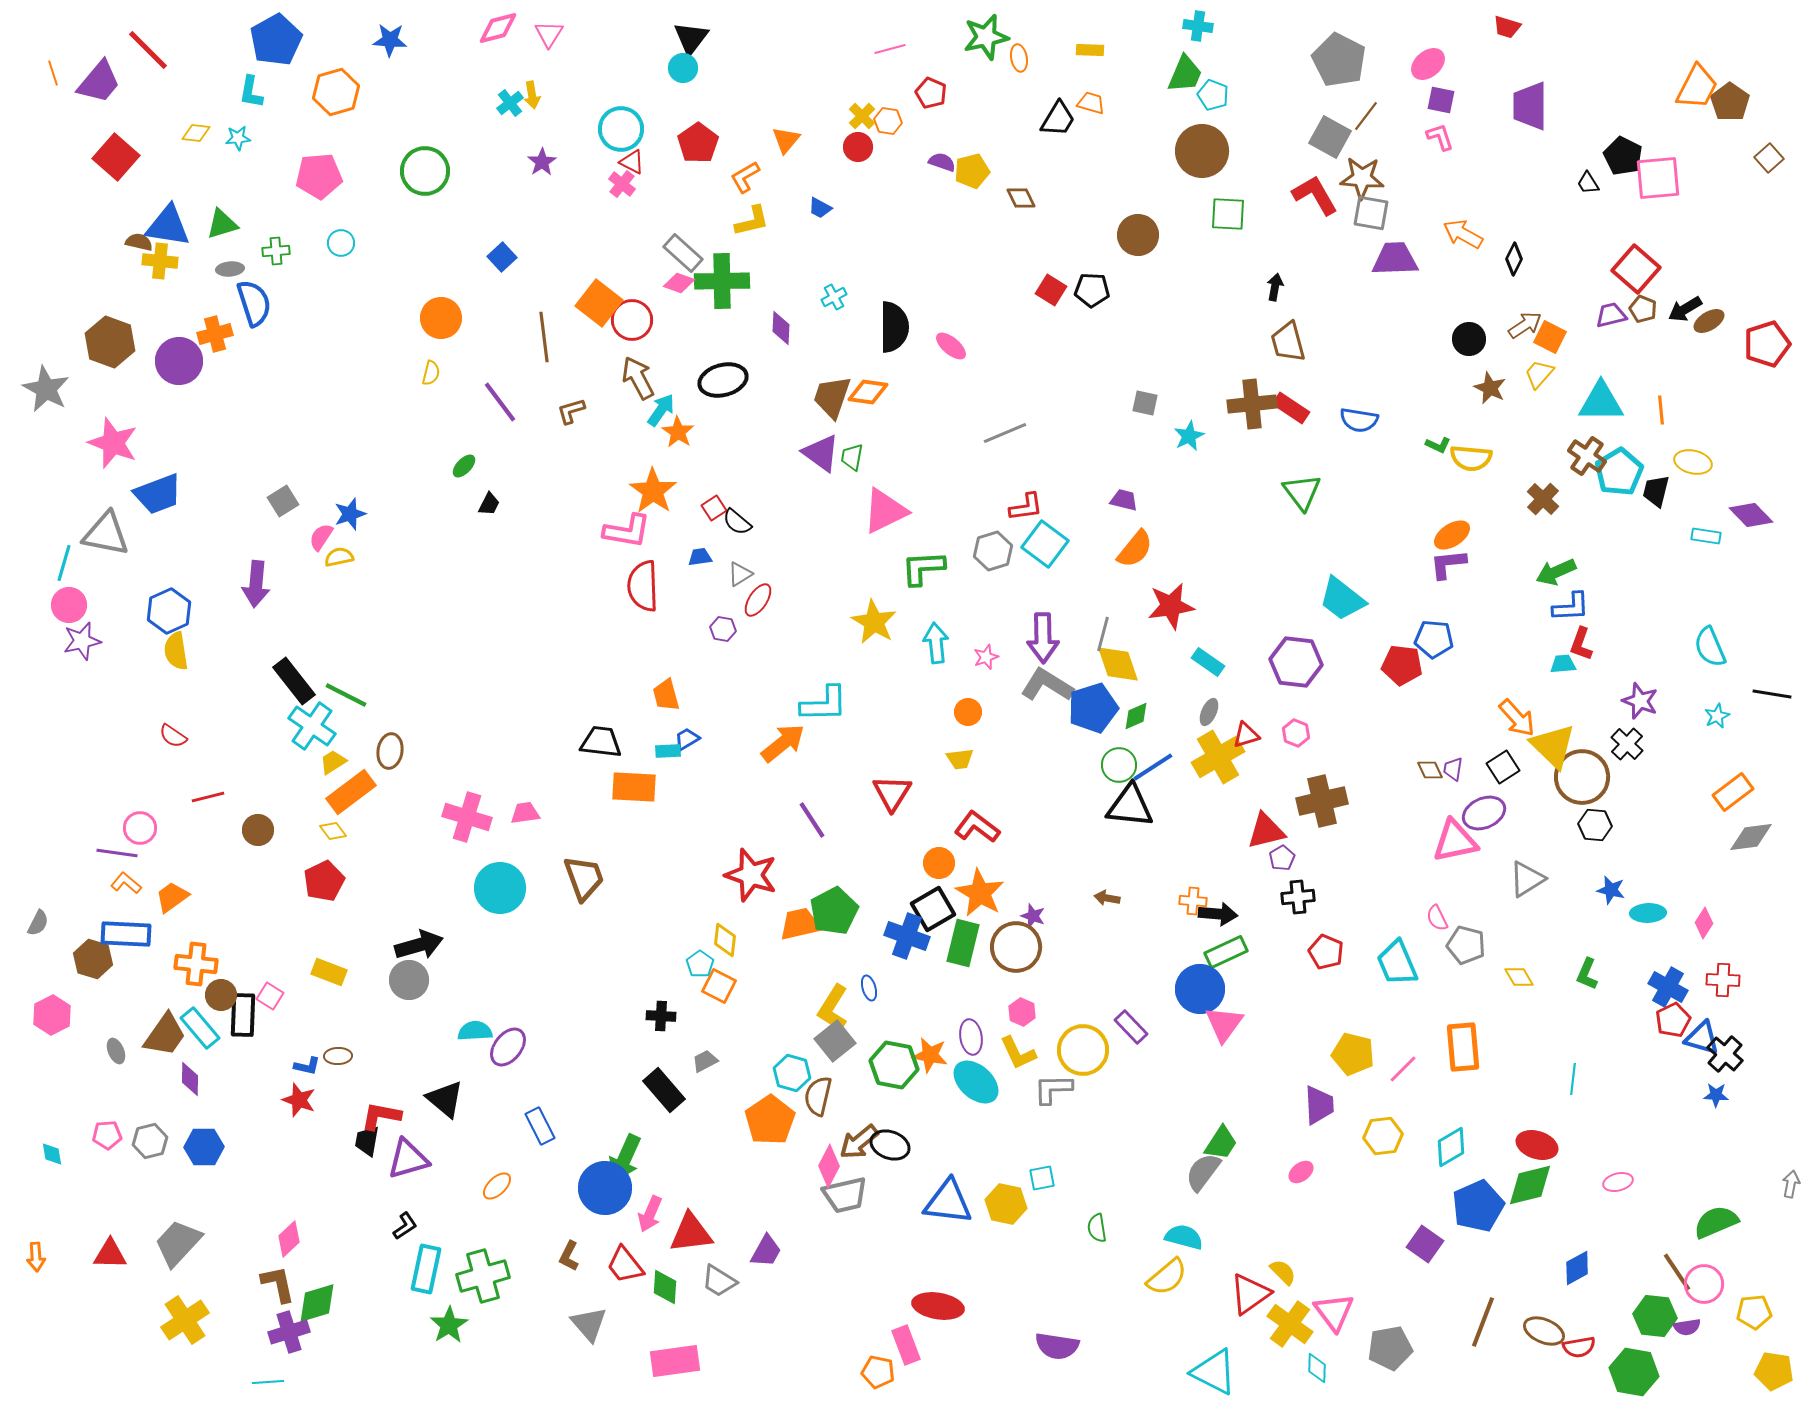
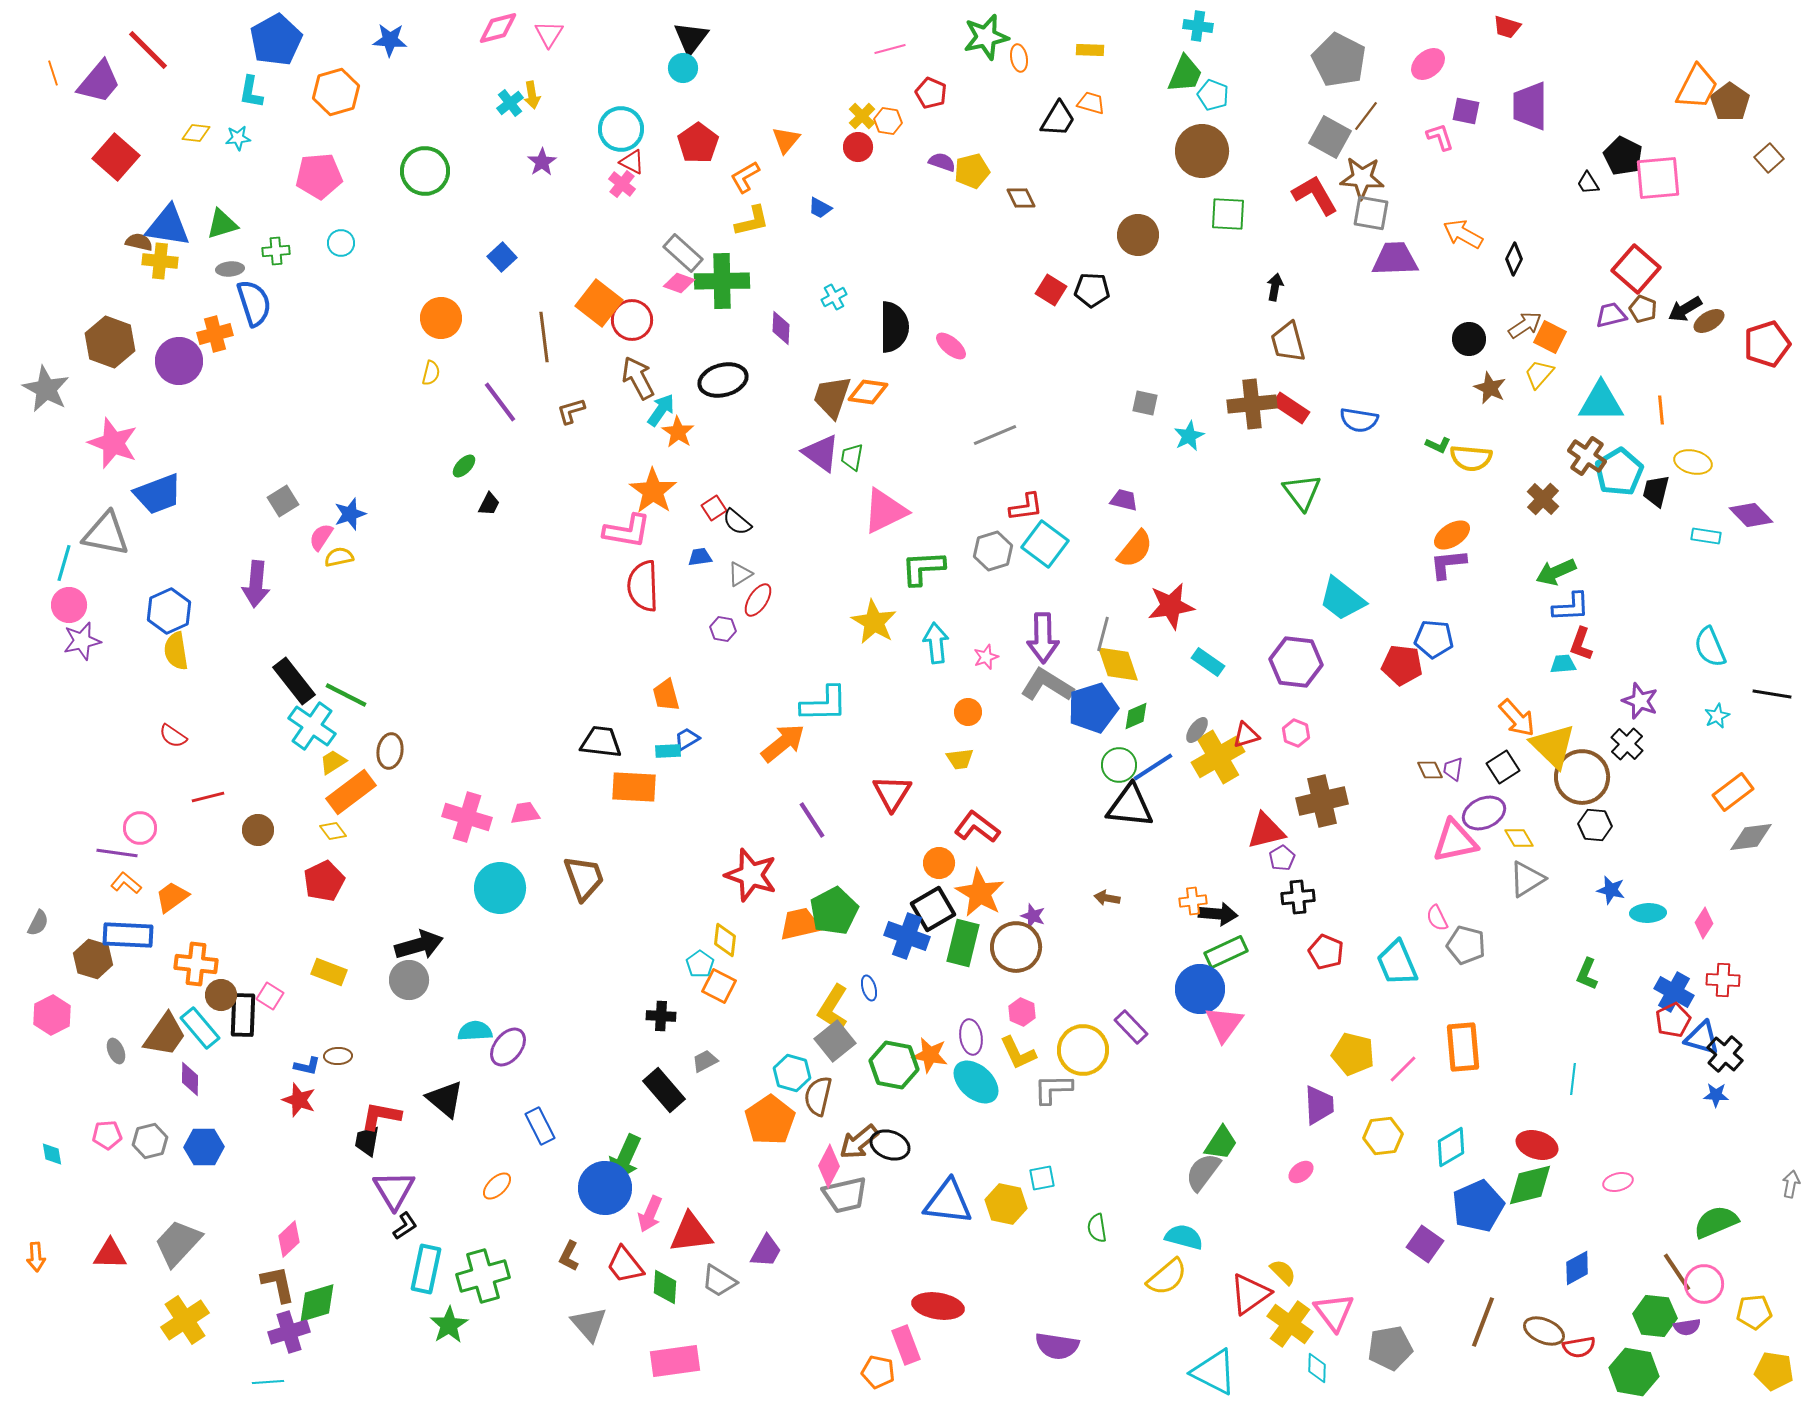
purple square at (1441, 100): moved 25 px right, 11 px down
gray line at (1005, 433): moved 10 px left, 2 px down
gray ellipse at (1209, 712): moved 12 px left, 18 px down; rotated 12 degrees clockwise
orange cross at (1193, 901): rotated 12 degrees counterclockwise
blue rectangle at (126, 934): moved 2 px right, 1 px down
yellow diamond at (1519, 977): moved 139 px up
blue cross at (1668, 987): moved 6 px right, 5 px down
purple triangle at (408, 1159): moved 14 px left, 31 px down; rotated 45 degrees counterclockwise
